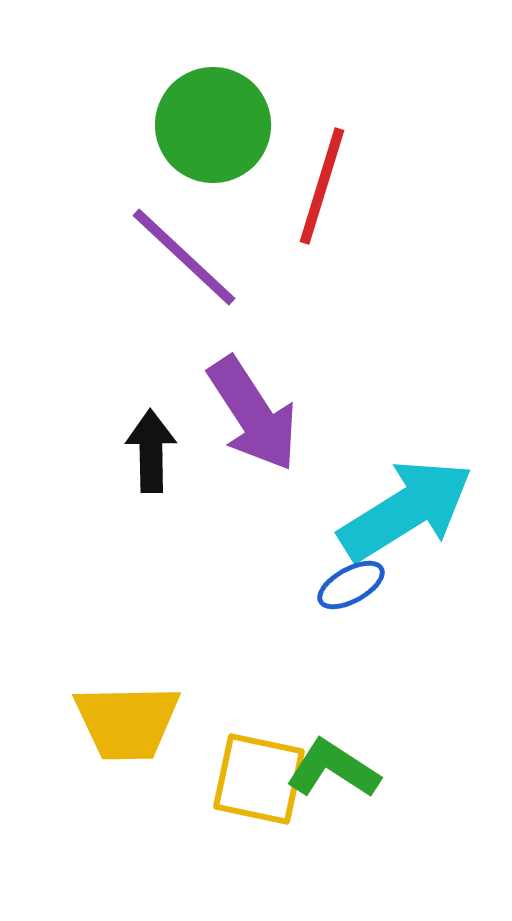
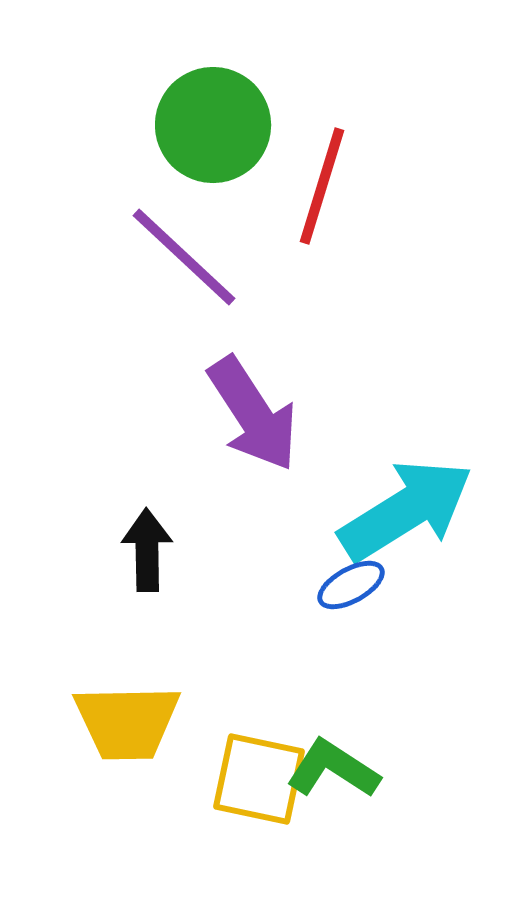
black arrow: moved 4 px left, 99 px down
